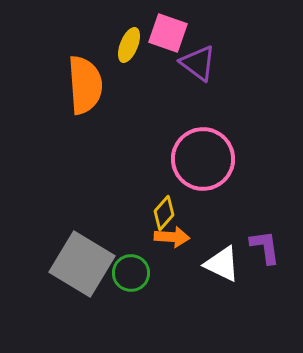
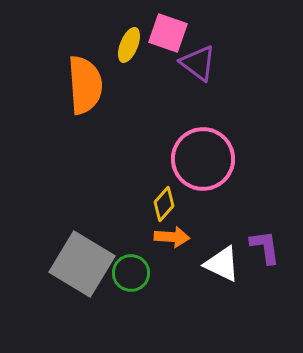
yellow diamond: moved 9 px up
